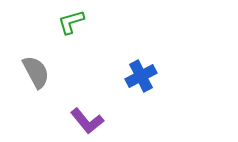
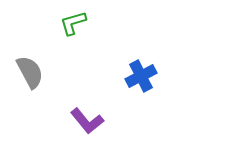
green L-shape: moved 2 px right, 1 px down
gray semicircle: moved 6 px left
